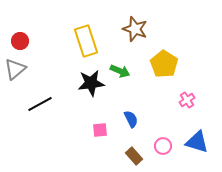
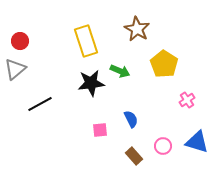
brown star: moved 2 px right; rotated 10 degrees clockwise
